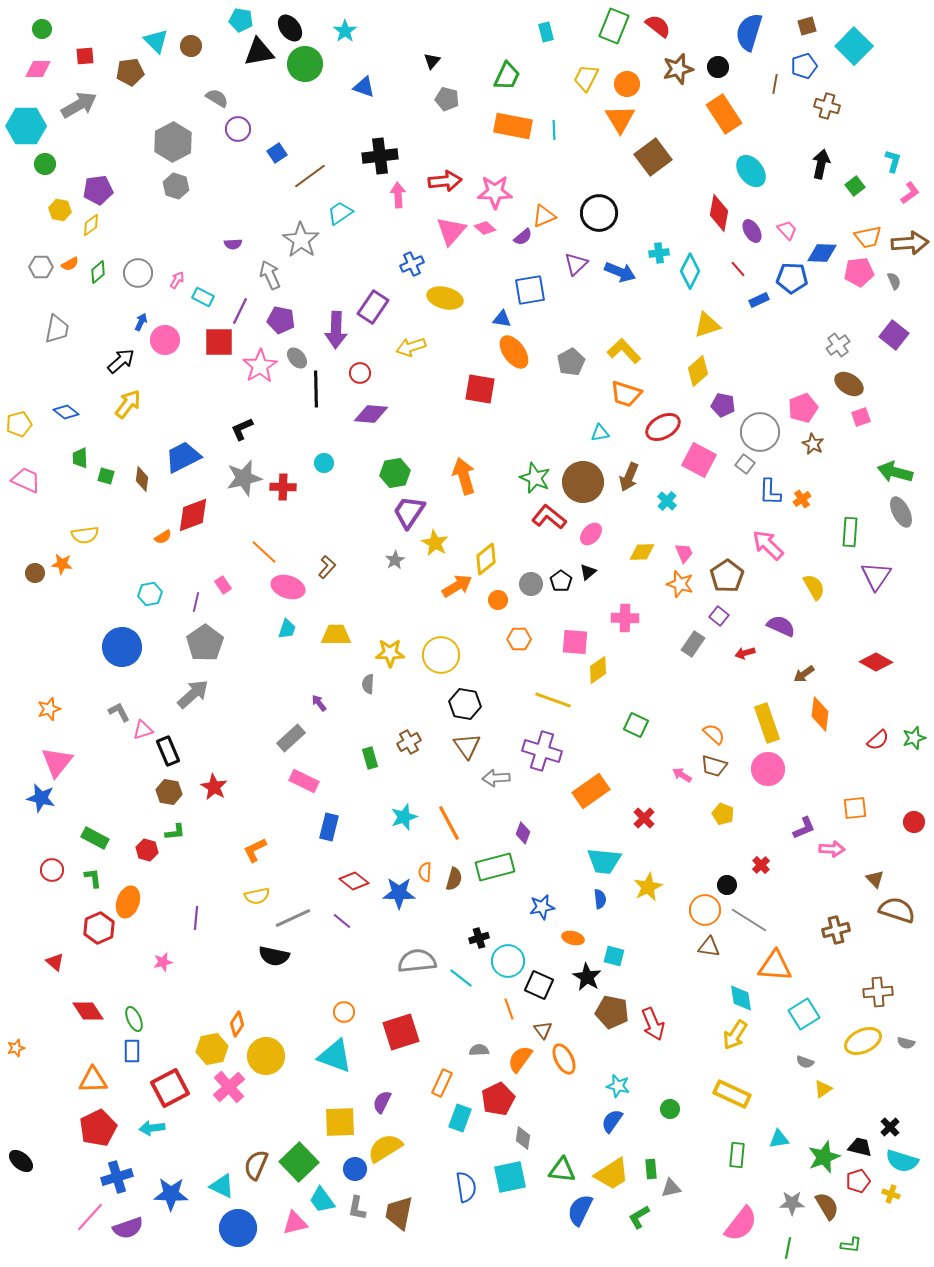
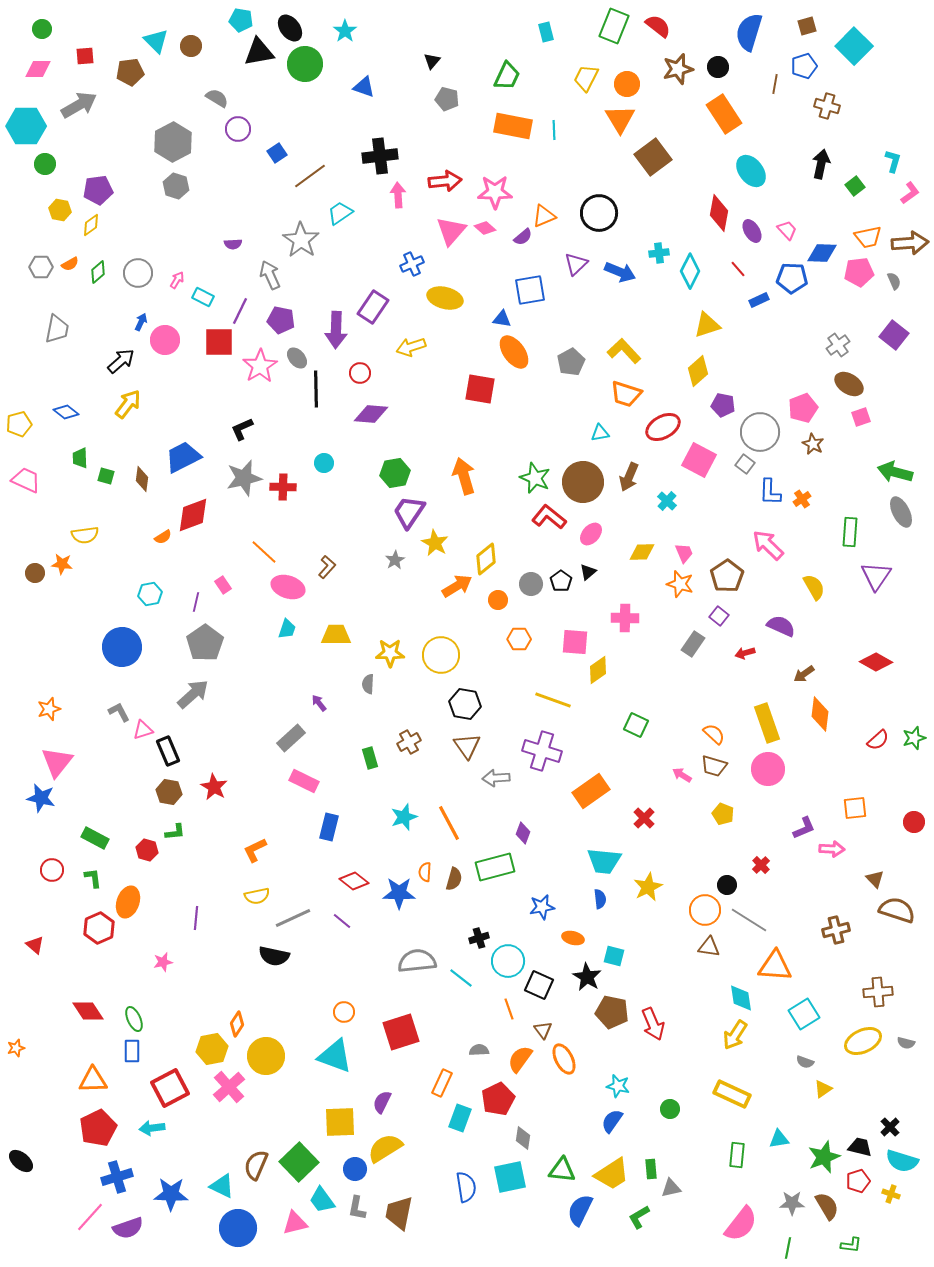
red triangle at (55, 962): moved 20 px left, 17 px up
